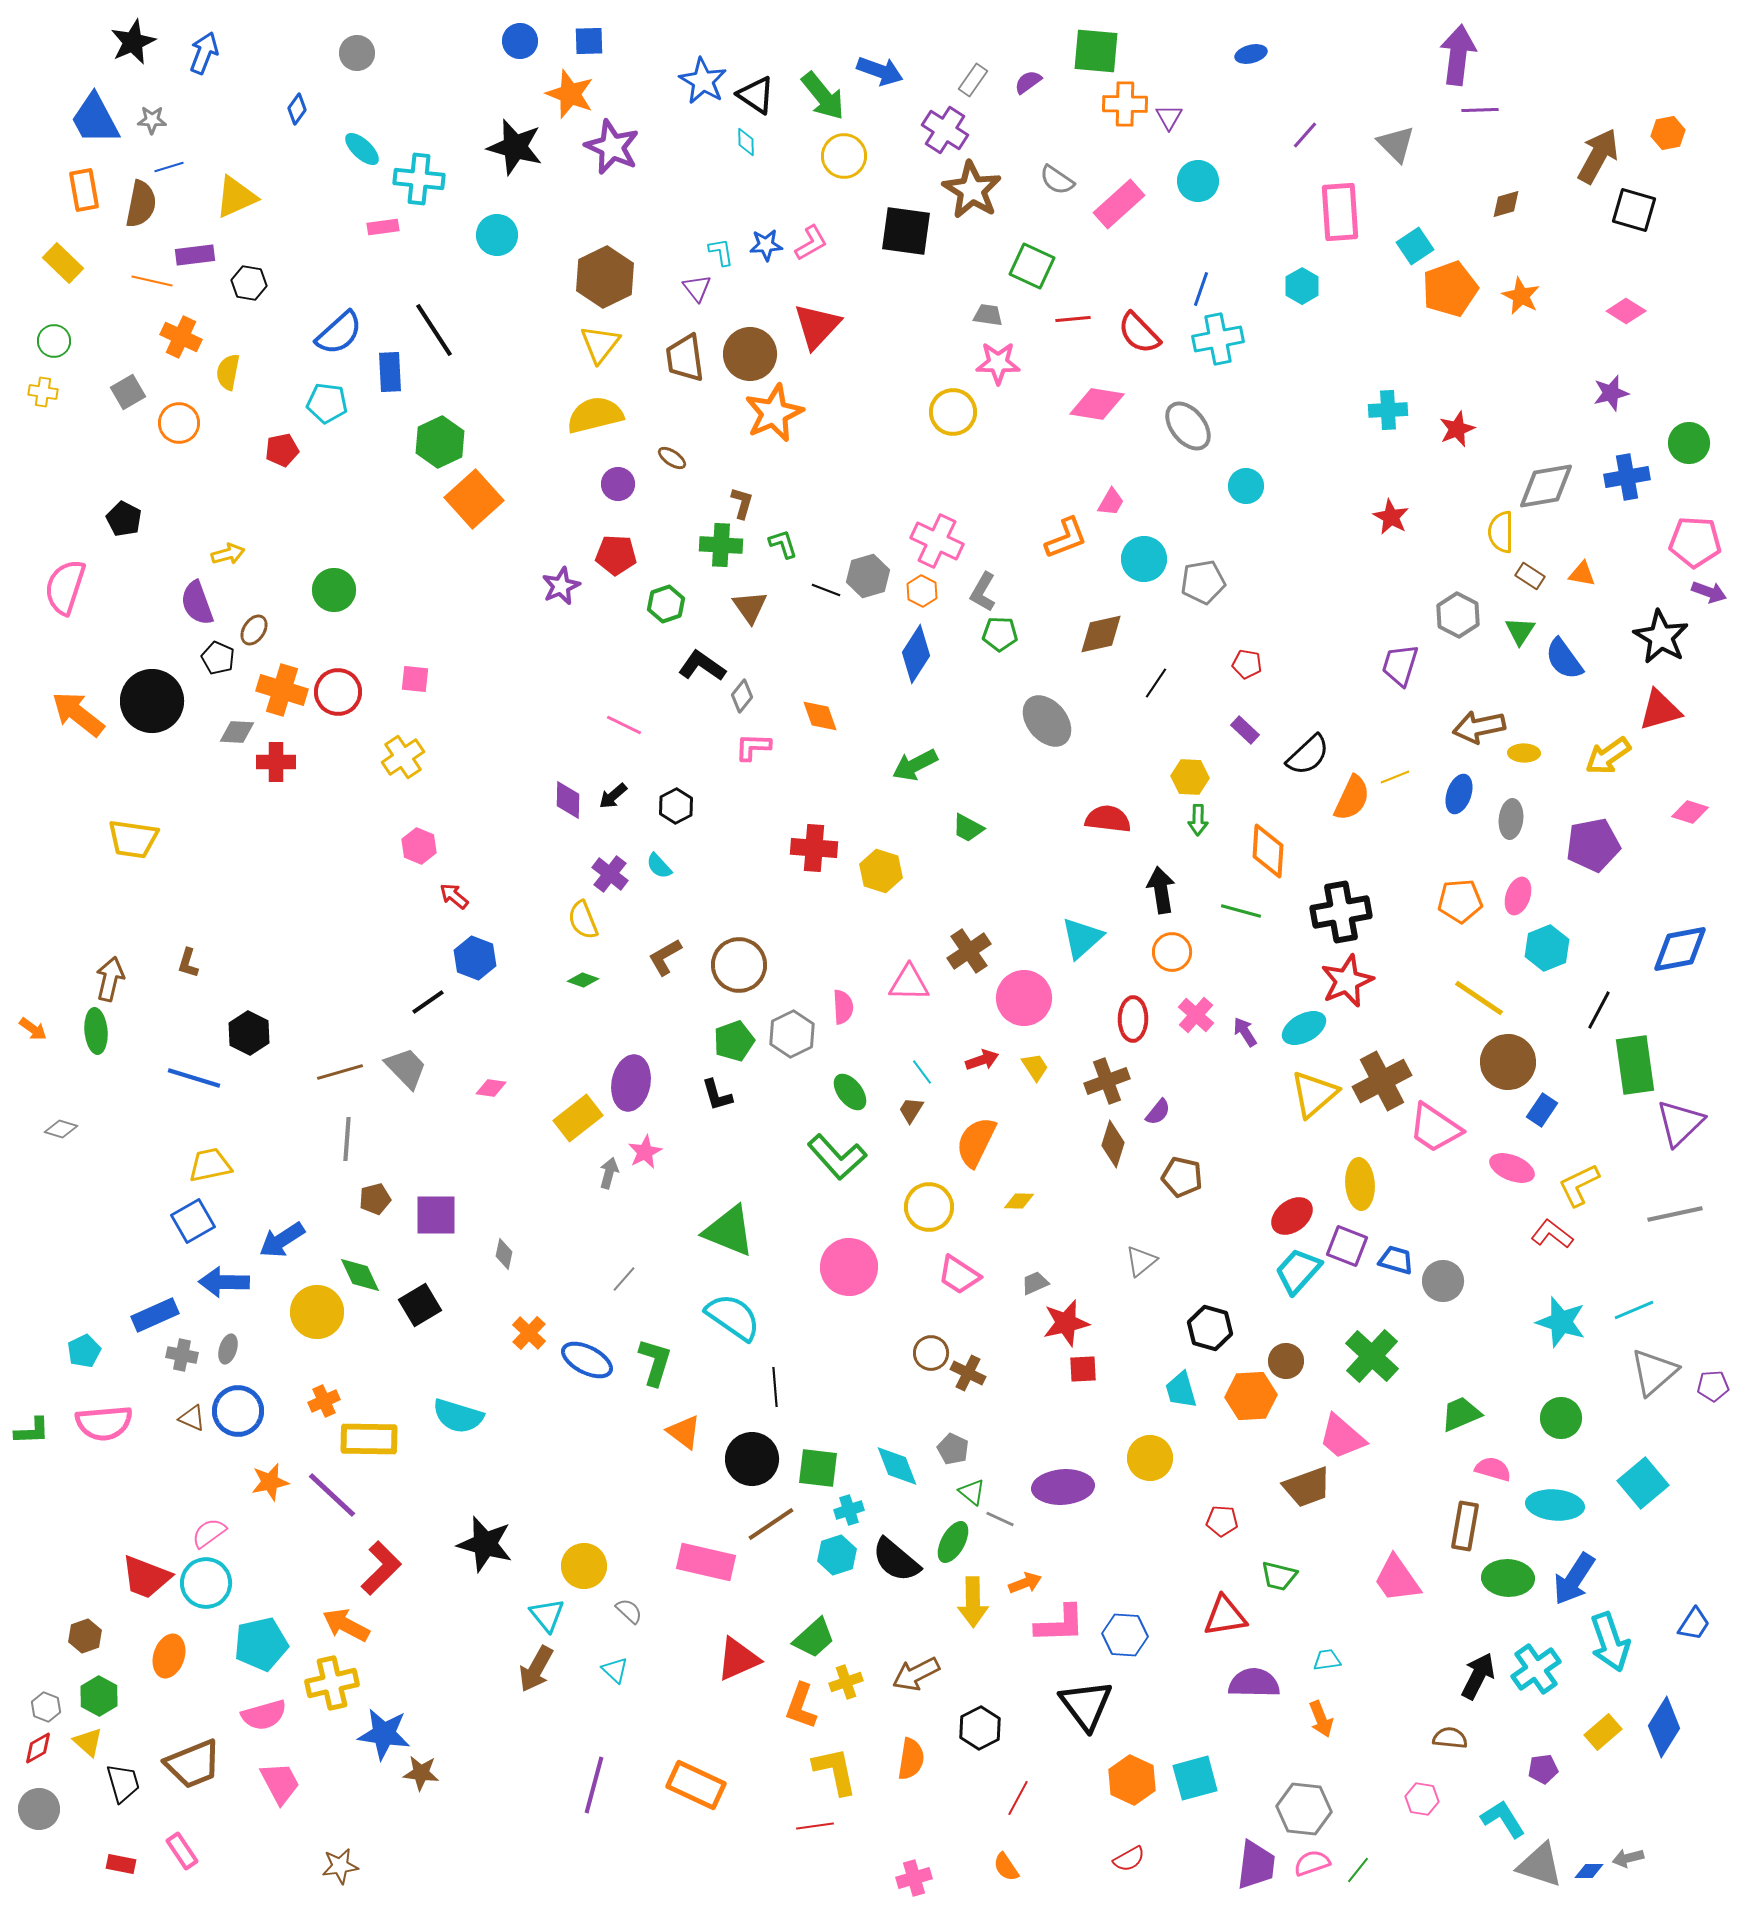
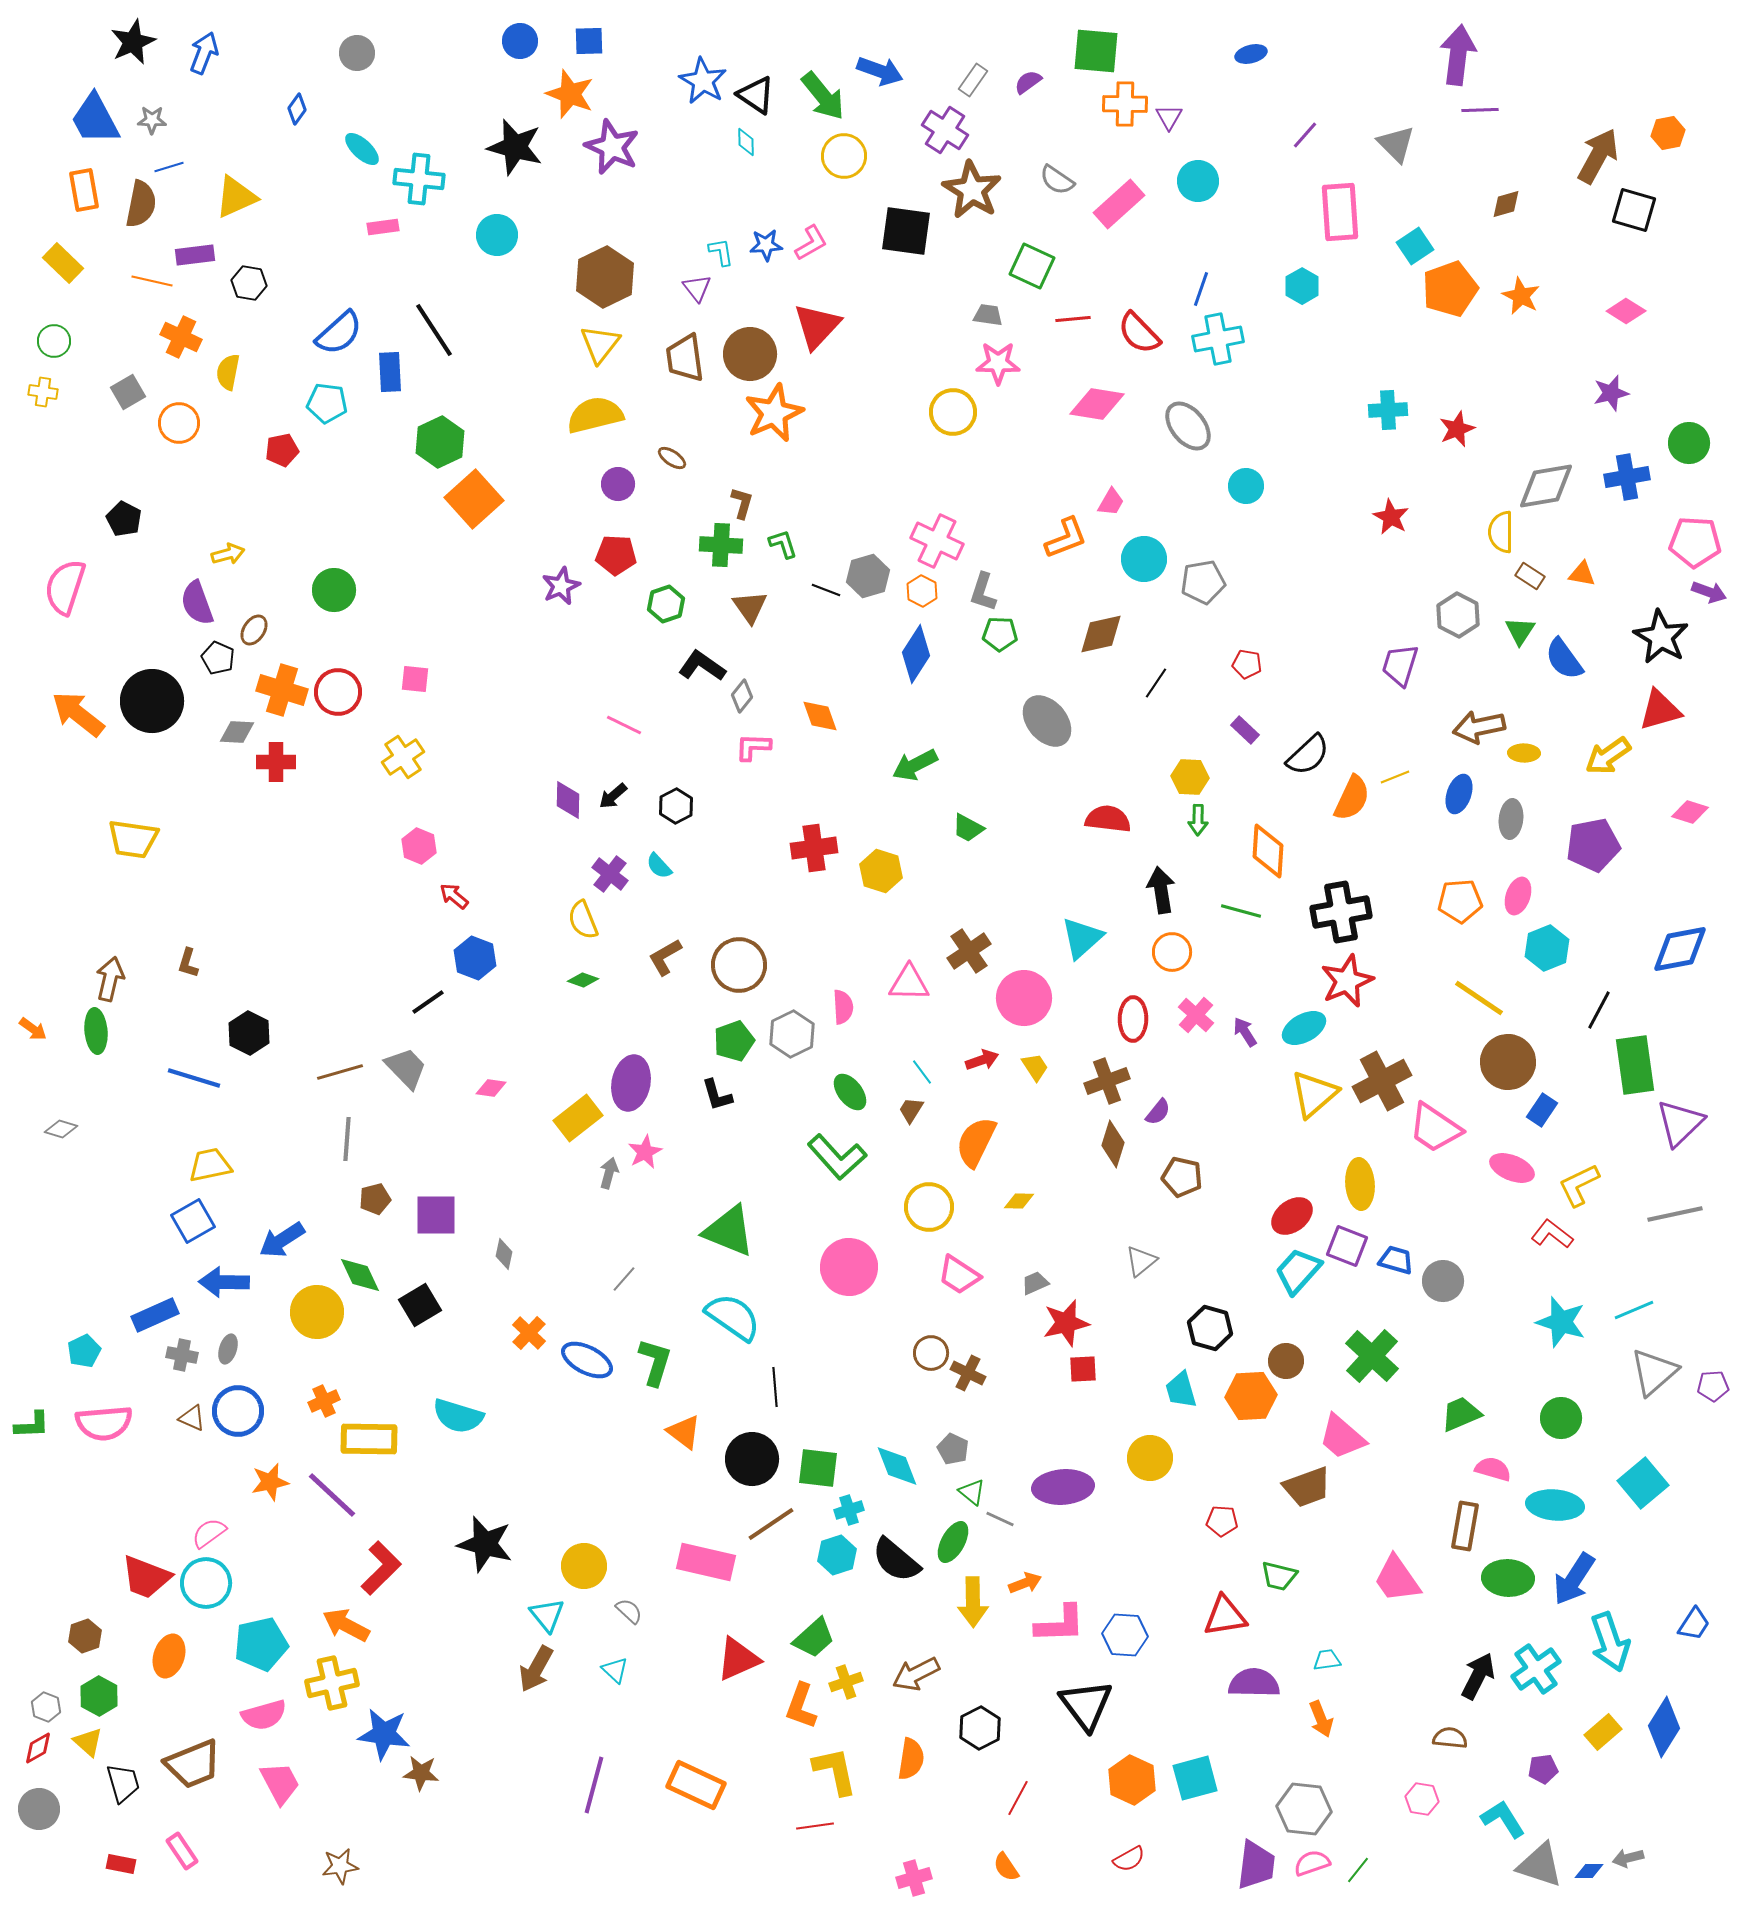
gray L-shape at (983, 592): rotated 12 degrees counterclockwise
red cross at (814, 848): rotated 12 degrees counterclockwise
green L-shape at (32, 1431): moved 6 px up
